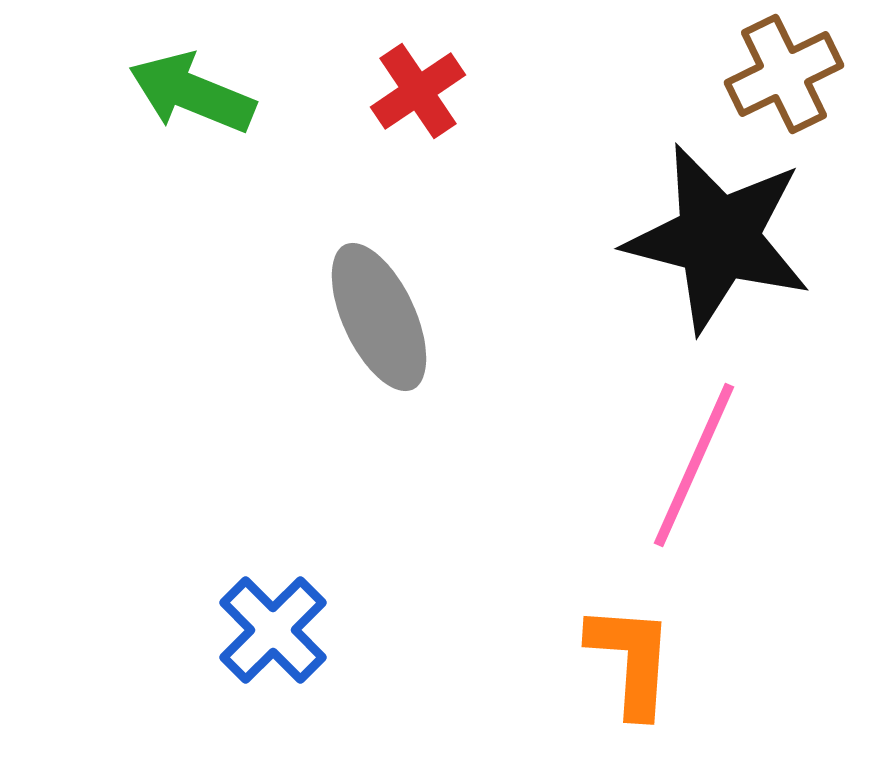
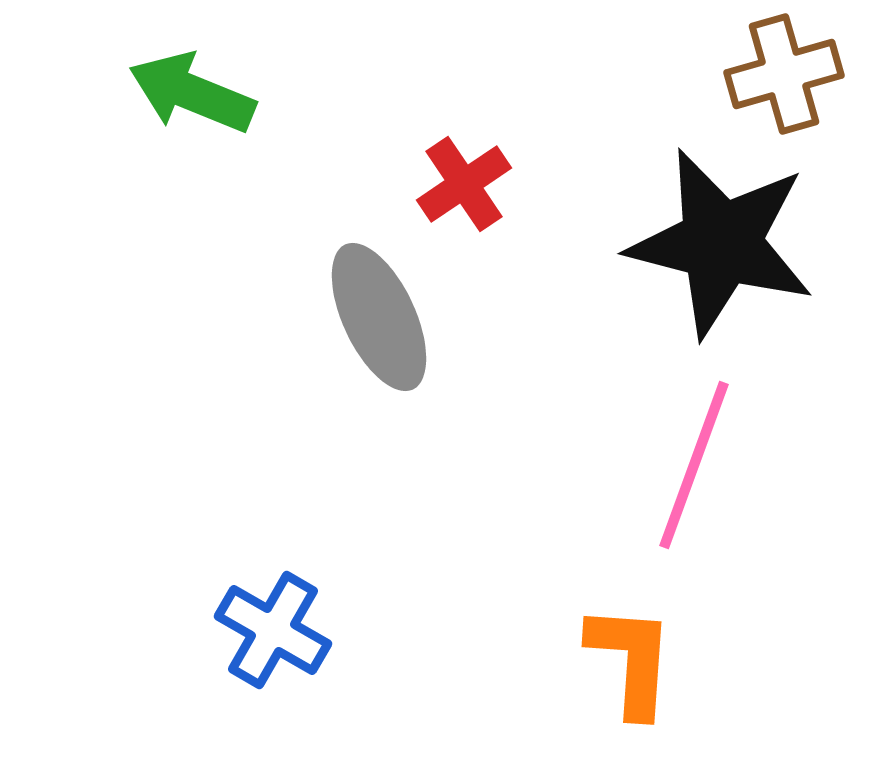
brown cross: rotated 10 degrees clockwise
red cross: moved 46 px right, 93 px down
black star: moved 3 px right, 5 px down
pink line: rotated 4 degrees counterclockwise
blue cross: rotated 15 degrees counterclockwise
